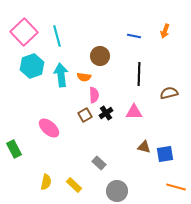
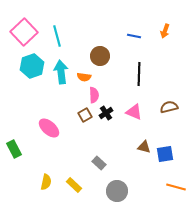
cyan arrow: moved 3 px up
brown semicircle: moved 14 px down
pink triangle: rotated 24 degrees clockwise
